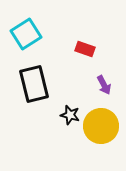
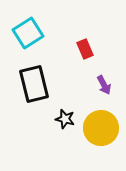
cyan square: moved 2 px right, 1 px up
red rectangle: rotated 48 degrees clockwise
black star: moved 5 px left, 4 px down
yellow circle: moved 2 px down
